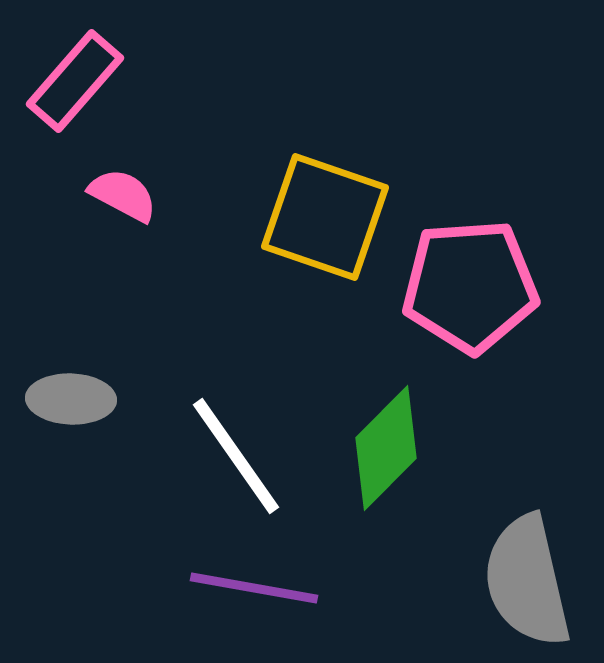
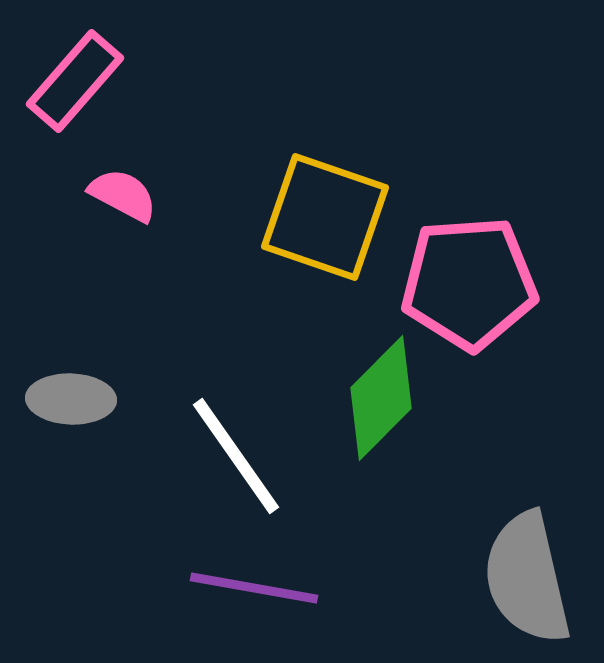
pink pentagon: moved 1 px left, 3 px up
green diamond: moved 5 px left, 50 px up
gray semicircle: moved 3 px up
